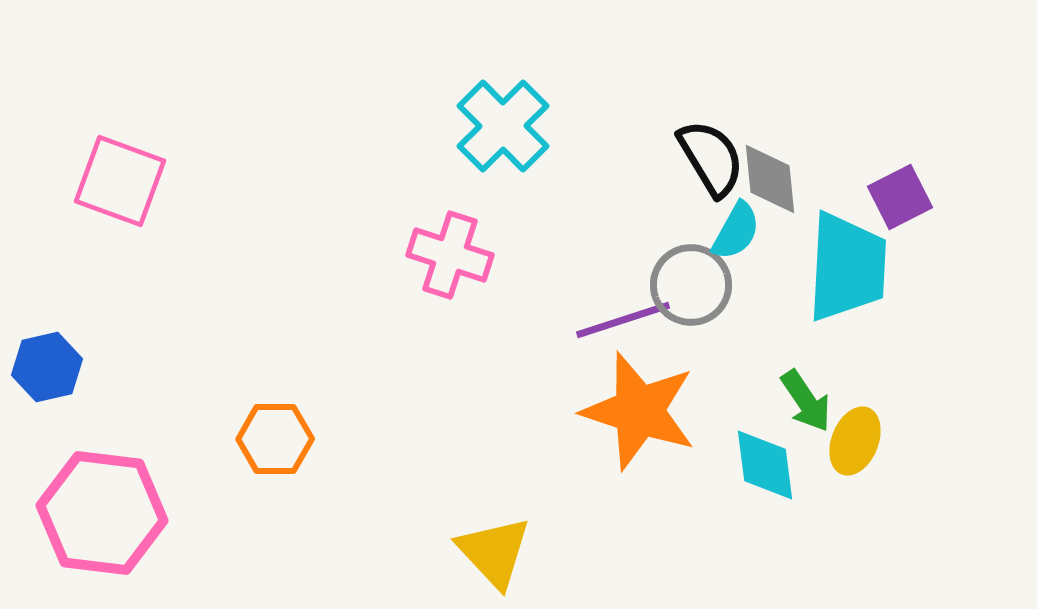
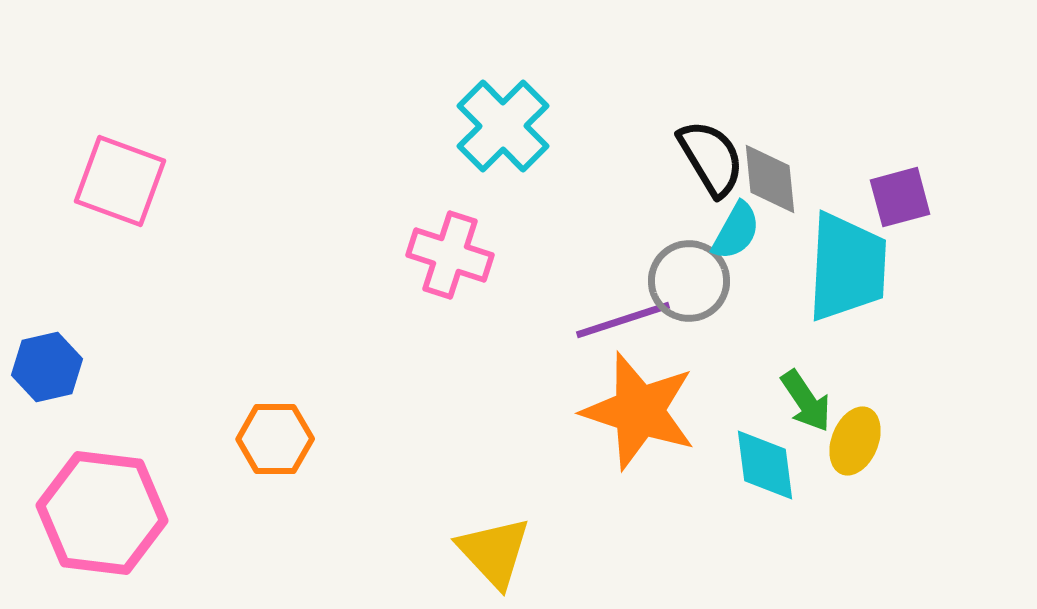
purple square: rotated 12 degrees clockwise
gray circle: moved 2 px left, 4 px up
